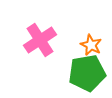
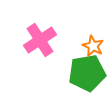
orange star: moved 2 px right, 1 px down
